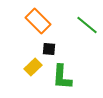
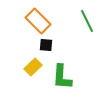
green line: moved 4 px up; rotated 25 degrees clockwise
black square: moved 3 px left, 4 px up
